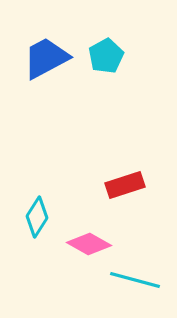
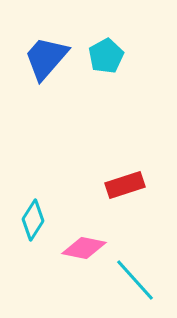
blue trapezoid: rotated 21 degrees counterclockwise
cyan diamond: moved 4 px left, 3 px down
pink diamond: moved 5 px left, 4 px down; rotated 18 degrees counterclockwise
cyan line: rotated 33 degrees clockwise
